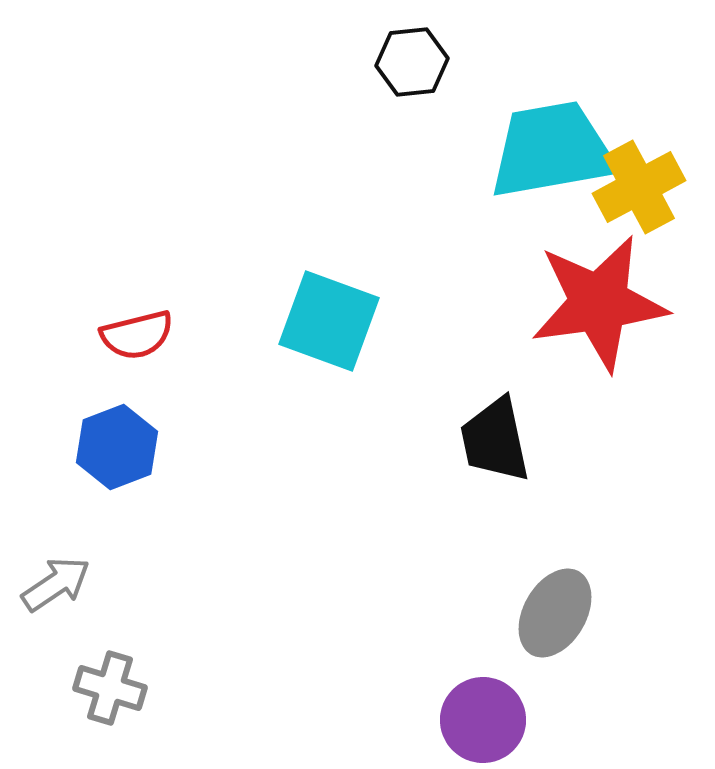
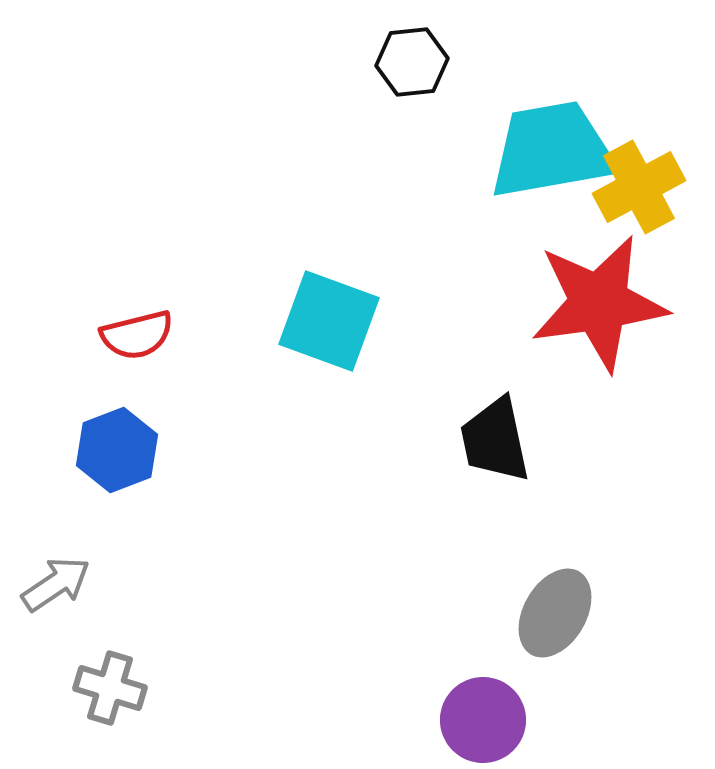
blue hexagon: moved 3 px down
